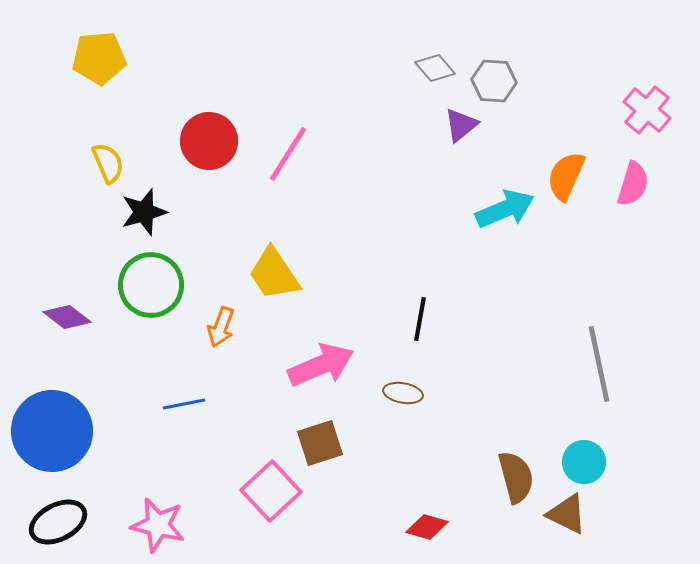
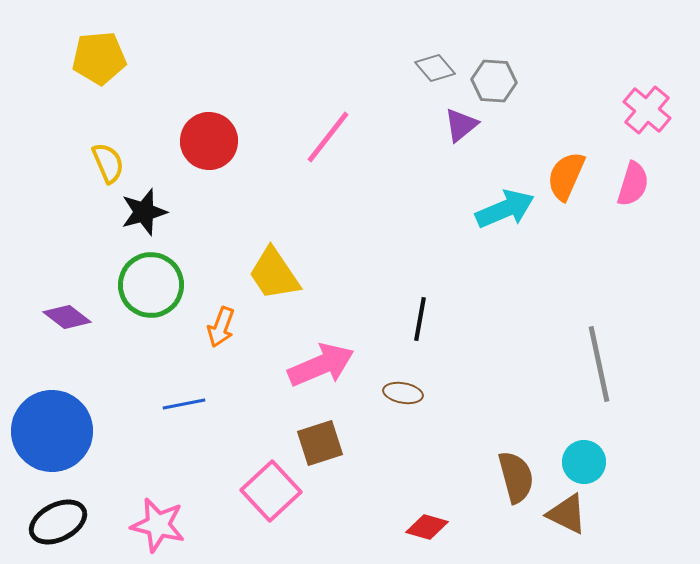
pink line: moved 40 px right, 17 px up; rotated 6 degrees clockwise
